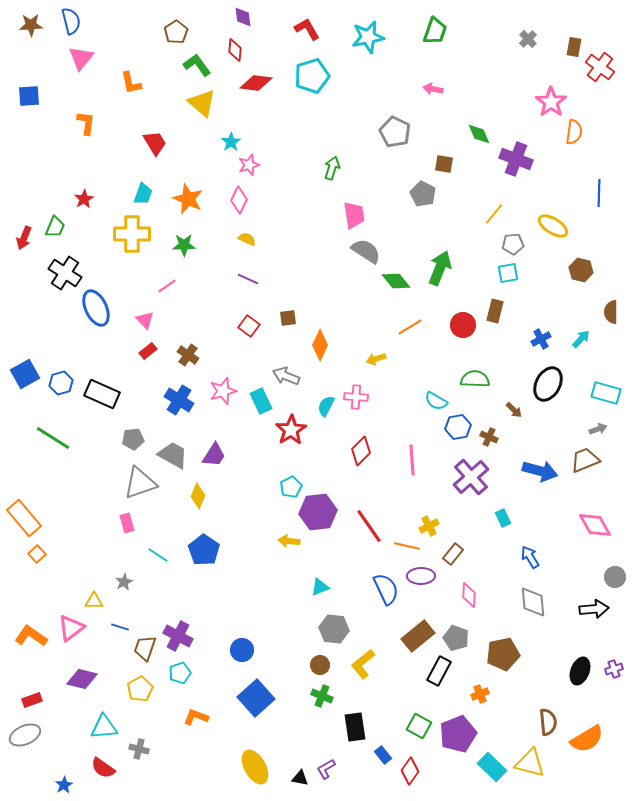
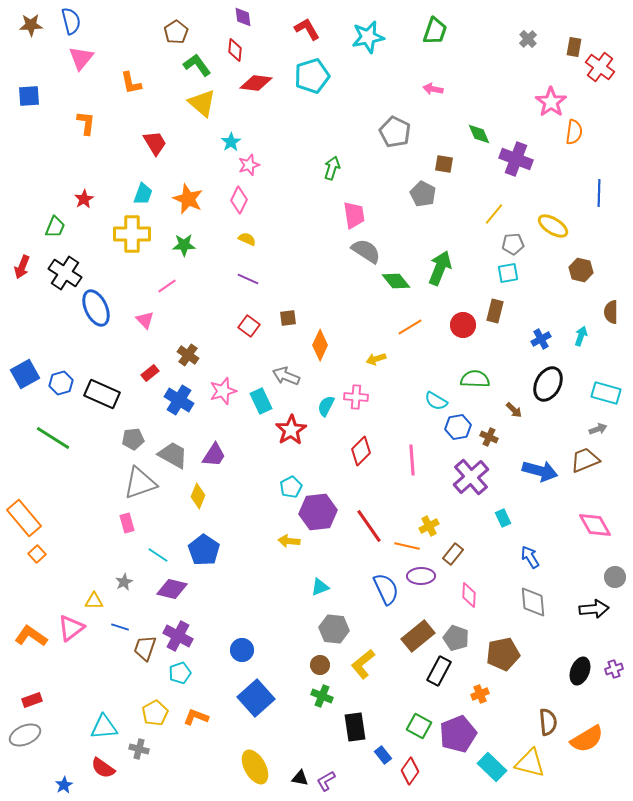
red arrow at (24, 238): moved 2 px left, 29 px down
cyan arrow at (581, 339): moved 3 px up; rotated 24 degrees counterclockwise
red rectangle at (148, 351): moved 2 px right, 22 px down
purple diamond at (82, 679): moved 90 px right, 90 px up
yellow pentagon at (140, 689): moved 15 px right, 24 px down
purple L-shape at (326, 769): moved 12 px down
